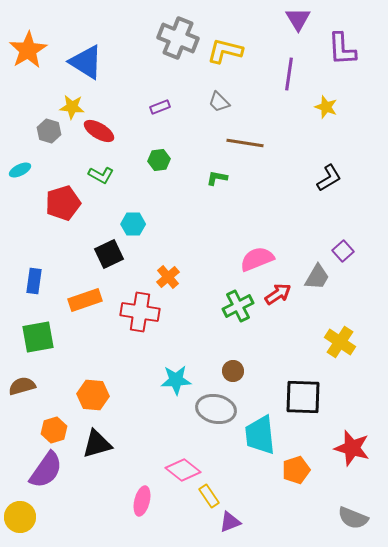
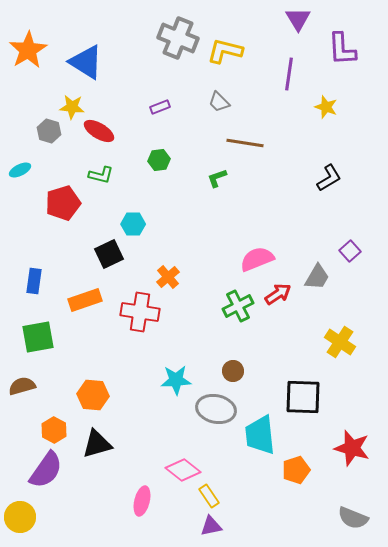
green L-shape at (101, 175): rotated 15 degrees counterclockwise
green L-shape at (217, 178): rotated 30 degrees counterclockwise
purple square at (343, 251): moved 7 px right
orange hexagon at (54, 430): rotated 15 degrees counterclockwise
purple triangle at (230, 522): moved 19 px left, 4 px down; rotated 10 degrees clockwise
